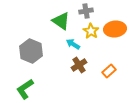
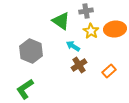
cyan arrow: moved 2 px down
